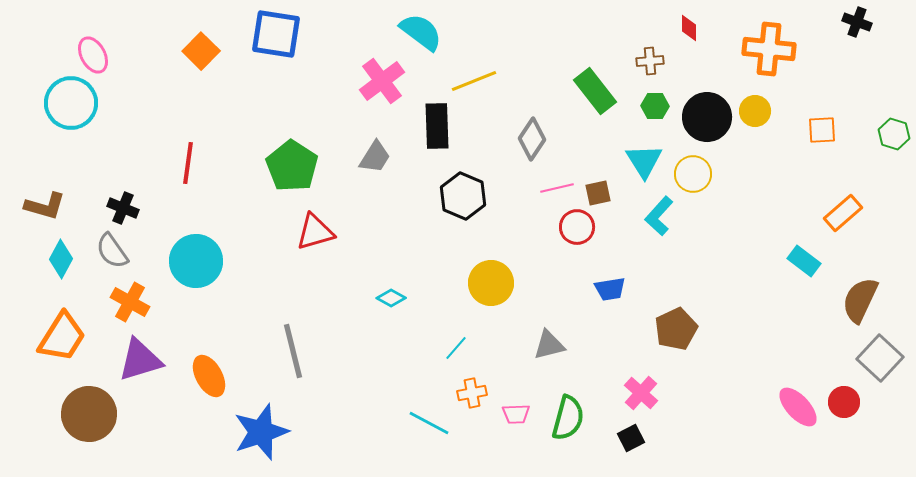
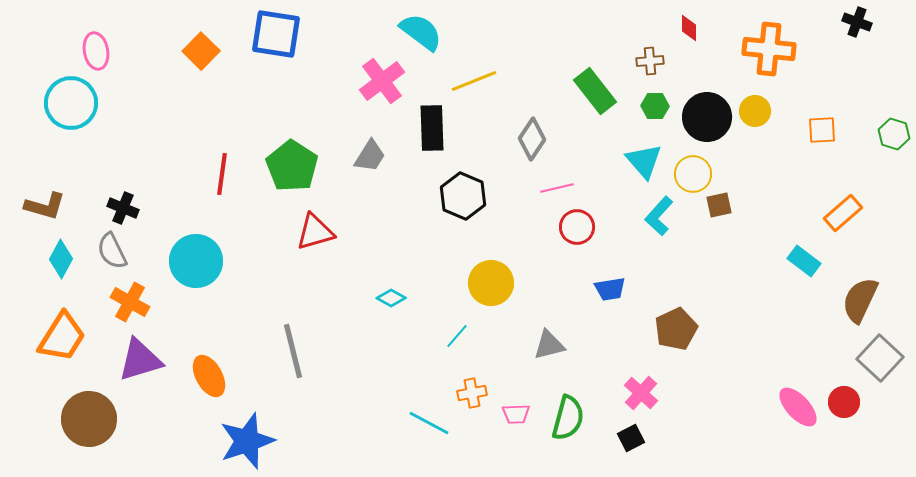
pink ellipse at (93, 55): moved 3 px right, 4 px up; rotated 18 degrees clockwise
black rectangle at (437, 126): moved 5 px left, 2 px down
gray trapezoid at (375, 157): moved 5 px left, 1 px up
cyan triangle at (644, 161): rotated 9 degrees counterclockwise
red line at (188, 163): moved 34 px right, 11 px down
brown square at (598, 193): moved 121 px right, 12 px down
gray semicircle at (112, 251): rotated 9 degrees clockwise
cyan line at (456, 348): moved 1 px right, 12 px up
brown circle at (89, 414): moved 5 px down
blue star at (261, 432): moved 14 px left, 9 px down
